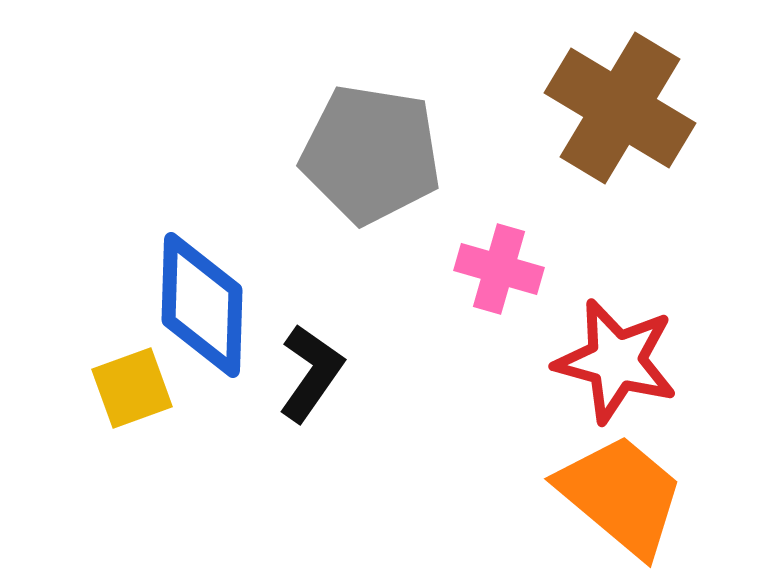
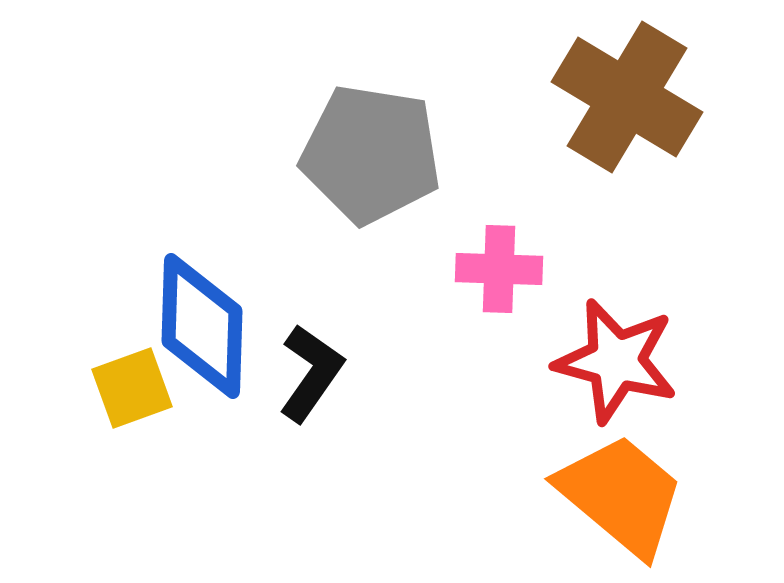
brown cross: moved 7 px right, 11 px up
pink cross: rotated 14 degrees counterclockwise
blue diamond: moved 21 px down
